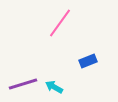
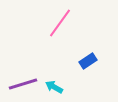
blue rectangle: rotated 12 degrees counterclockwise
